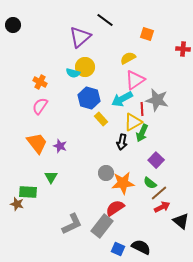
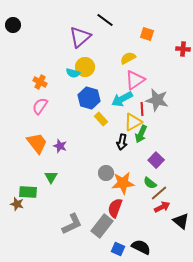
green arrow: moved 1 px left, 1 px down
red semicircle: rotated 36 degrees counterclockwise
